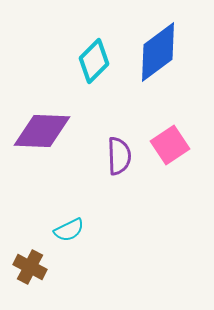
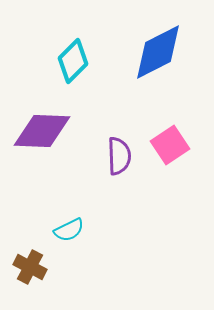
blue diamond: rotated 10 degrees clockwise
cyan diamond: moved 21 px left
